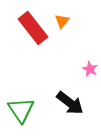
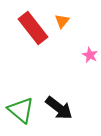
pink star: moved 14 px up
black arrow: moved 11 px left, 5 px down
green triangle: rotated 16 degrees counterclockwise
